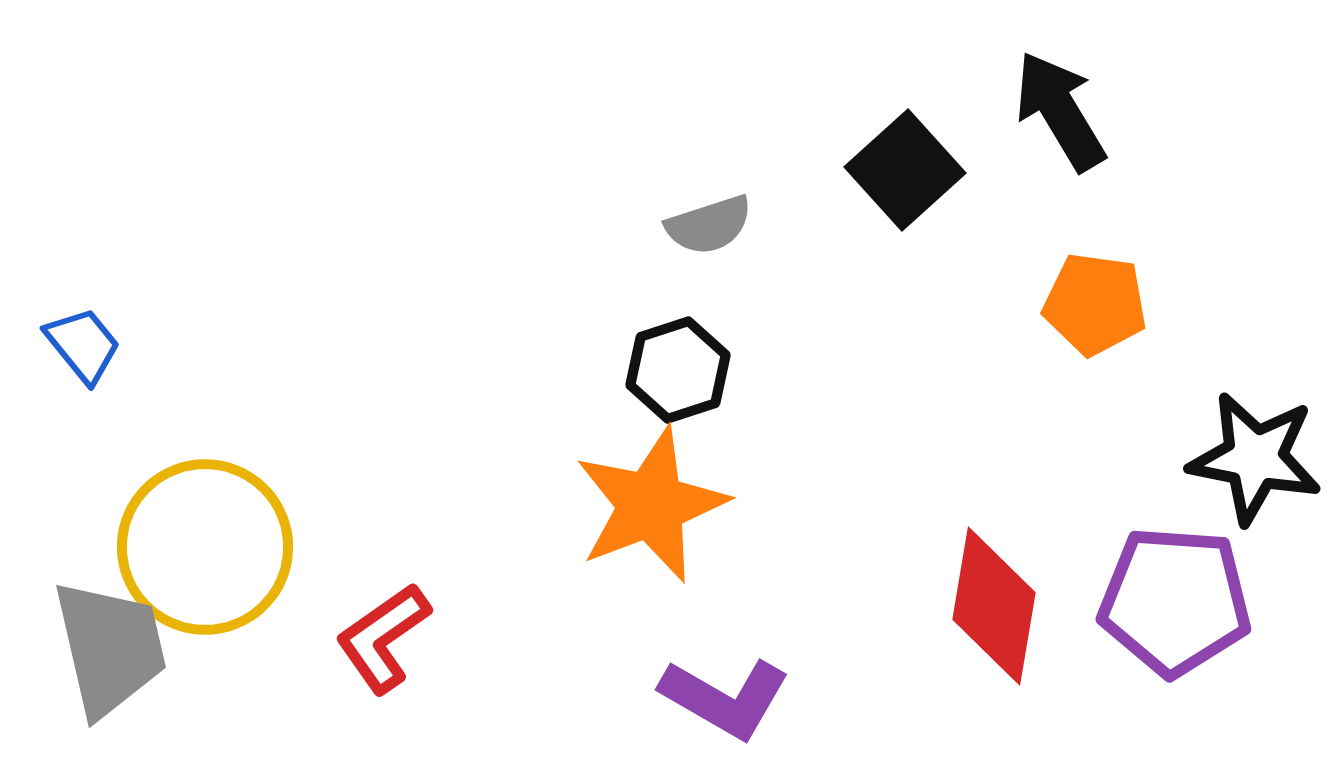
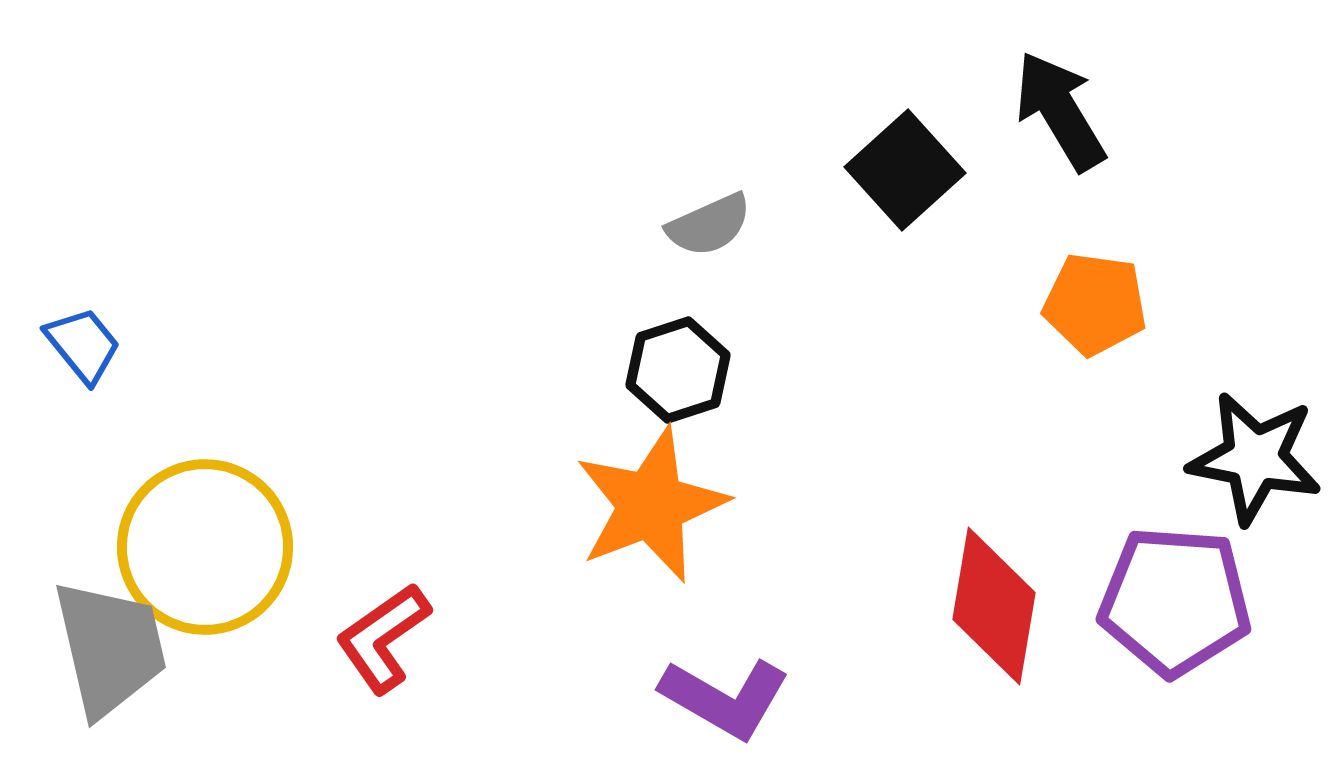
gray semicircle: rotated 6 degrees counterclockwise
